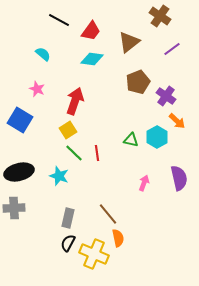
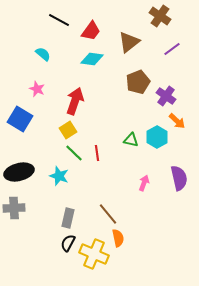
blue square: moved 1 px up
